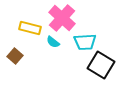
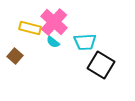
pink cross: moved 8 px left, 4 px down
